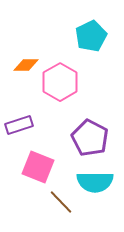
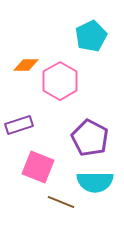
pink hexagon: moved 1 px up
brown line: rotated 24 degrees counterclockwise
